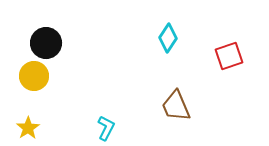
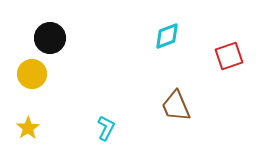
cyan diamond: moved 1 px left, 2 px up; rotated 36 degrees clockwise
black circle: moved 4 px right, 5 px up
yellow circle: moved 2 px left, 2 px up
